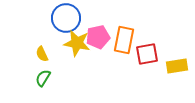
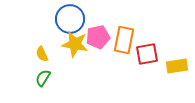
blue circle: moved 4 px right, 1 px down
yellow star: moved 2 px left, 1 px down
